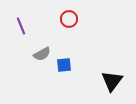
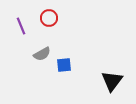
red circle: moved 20 px left, 1 px up
